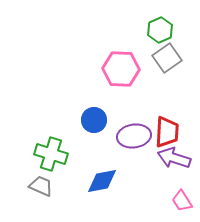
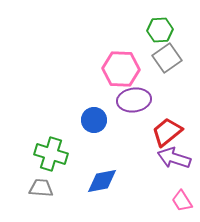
green hexagon: rotated 20 degrees clockwise
red trapezoid: rotated 132 degrees counterclockwise
purple ellipse: moved 36 px up
gray trapezoid: moved 2 px down; rotated 20 degrees counterclockwise
